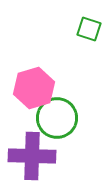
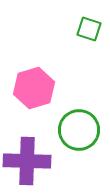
green circle: moved 22 px right, 12 px down
purple cross: moved 5 px left, 5 px down
